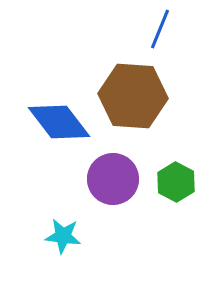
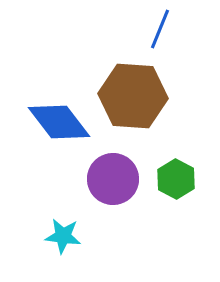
green hexagon: moved 3 px up
